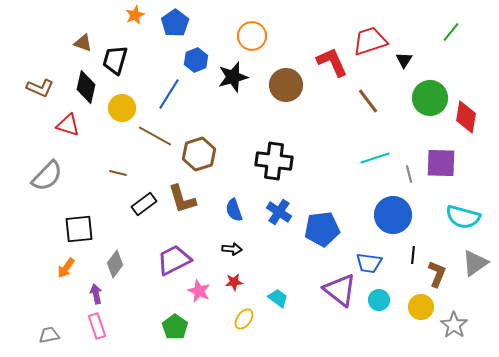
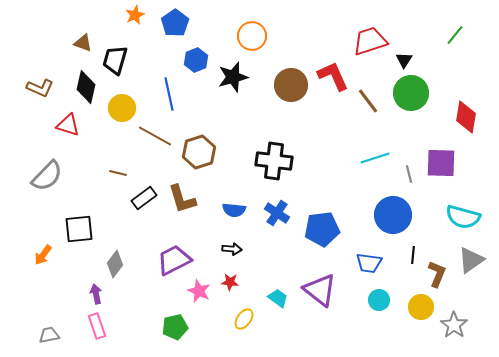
green line at (451, 32): moved 4 px right, 3 px down
red L-shape at (332, 62): moved 1 px right, 14 px down
brown circle at (286, 85): moved 5 px right
blue line at (169, 94): rotated 44 degrees counterclockwise
green circle at (430, 98): moved 19 px left, 5 px up
brown hexagon at (199, 154): moved 2 px up
black rectangle at (144, 204): moved 6 px up
blue semicircle at (234, 210): rotated 65 degrees counterclockwise
blue cross at (279, 212): moved 2 px left, 1 px down
gray triangle at (475, 263): moved 4 px left, 3 px up
orange arrow at (66, 268): moved 23 px left, 13 px up
red star at (234, 282): moved 4 px left; rotated 12 degrees clockwise
purple triangle at (340, 290): moved 20 px left
green pentagon at (175, 327): rotated 25 degrees clockwise
